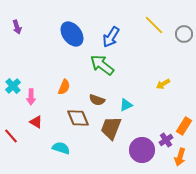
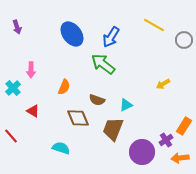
yellow line: rotated 15 degrees counterclockwise
gray circle: moved 6 px down
green arrow: moved 1 px right, 1 px up
cyan cross: moved 2 px down
pink arrow: moved 27 px up
red triangle: moved 3 px left, 11 px up
brown trapezoid: moved 2 px right, 1 px down
purple circle: moved 2 px down
orange arrow: moved 1 px down; rotated 66 degrees clockwise
